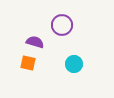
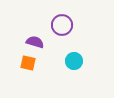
cyan circle: moved 3 px up
